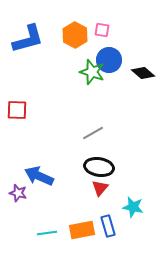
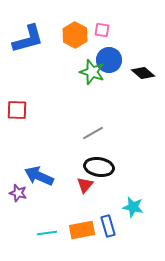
red triangle: moved 15 px left, 3 px up
